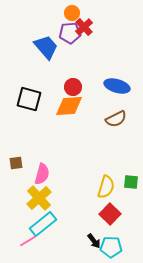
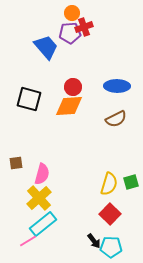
red cross: rotated 24 degrees clockwise
blue ellipse: rotated 15 degrees counterclockwise
green square: rotated 21 degrees counterclockwise
yellow semicircle: moved 3 px right, 3 px up
